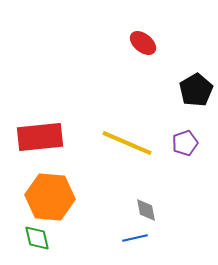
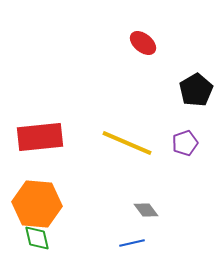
orange hexagon: moved 13 px left, 7 px down
gray diamond: rotated 25 degrees counterclockwise
blue line: moved 3 px left, 5 px down
